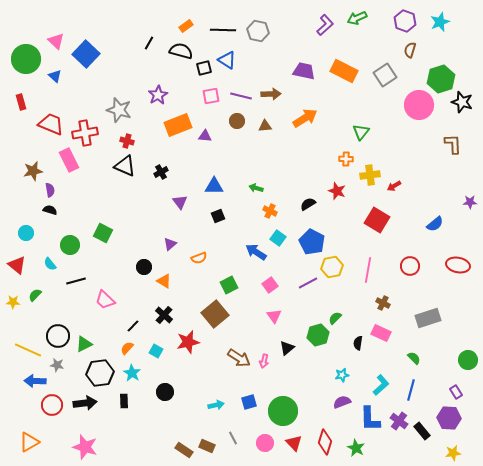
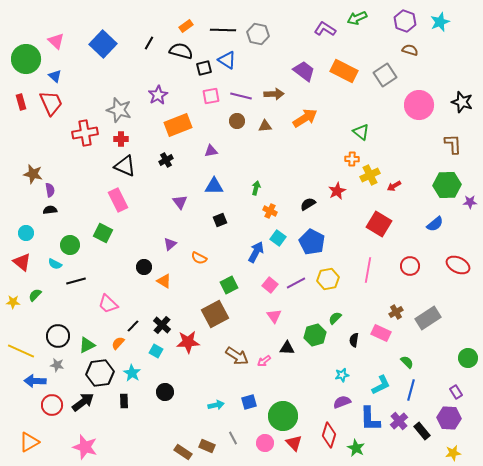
purple L-shape at (325, 25): moved 4 px down; rotated 105 degrees counterclockwise
gray hexagon at (258, 31): moved 3 px down
brown semicircle at (410, 50): rotated 91 degrees clockwise
blue square at (86, 54): moved 17 px right, 10 px up
purple trapezoid at (304, 71): rotated 25 degrees clockwise
green hexagon at (441, 79): moved 6 px right, 106 px down; rotated 16 degrees clockwise
brown arrow at (271, 94): moved 3 px right
red trapezoid at (51, 124): moved 21 px up; rotated 44 degrees clockwise
green triangle at (361, 132): rotated 30 degrees counterclockwise
purple triangle at (205, 136): moved 6 px right, 15 px down; rotated 16 degrees counterclockwise
red cross at (127, 141): moved 6 px left, 2 px up; rotated 16 degrees counterclockwise
orange cross at (346, 159): moved 6 px right
pink rectangle at (69, 160): moved 49 px right, 40 px down
brown star at (33, 171): moved 3 px down; rotated 24 degrees clockwise
black cross at (161, 172): moved 5 px right, 12 px up
yellow cross at (370, 175): rotated 18 degrees counterclockwise
green arrow at (256, 188): rotated 88 degrees clockwise
red star at (337, 191): rotated 24 degrees clockwise
black semicircle at (50, 210): rotated 24 degrees counterclockwise
black square at (218, 216): moved 2 px right, 4 px down
red square at (377, 220): moved 2 px right, 4 px down
blue arrow at (256, 252): rotated 85 degrees clockwise
orange semicircle at (199, 258): rotated 49 degrees clockwise
cyan semicircle at (50, 264): moved 5 px right; rotated 24 degrees counterclockwise
red triangle at (17, 265): moved 5 px right, 3 px up
red ellipse at (458, 265): rotated 15 degrees clockwise
yellow hexagon at (332, 267): moved 4 px left, 12 px down
purple line at (308, 283): moved 12 px left
pink square at (270, 285): rotated 14 degrees counterclockwise
pink trapezoid at (105, 300): moved 3 px right, 4 px down
brown cross at (383, 303): moved 13 px right, 9 px down; rotated 32 degrees clockwise
brown square at (215, 314): rotated 12 degrees clockwise
black cross at (164, 315): moved 2 px left, 10 px down
gray rectangle at (428, 318): rotated 15 degrees counterclockwise
green hexagon at (318, 335): moved 3 px left
red star at (188, 342): rotated 10 degrees clockwise
black semicircle at (358, 343): moved 4 px left, 3 px up
green triangle at (84, 344): moved 3 px right, 1 px down
orange semicircle at (127, 348): moved 9 px left, 5 px up
black triangle at (287, 348): rotated 42 degrees clockwise
yellow line at (28, 350): moved 7 px left, 1 px down
brown arrow at (239, 358): moved 2 px left, 2 px up
green semicircle at (414, 358): moved 7 px left, 4 px down
green circle at (468, 360): moved 2 px up
pink arrow at (264, 361): rotated 40 degrees clockwise
cyan L-shape at (381, 385): rotated 15 degrees clockwise
black arrow at (85, 403): moved 2 px left, 1 px up; rotated 30 degrees counterclockwise
green circle at (283, 411): moved 5 px down
purple cross at (399, 421): rotated 12 degrees clockwise
red diamond at (325, 442): moved 4 px right, 7 px up
brown rectangle at (184, 450): moved 1 px left, 2 px down
